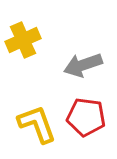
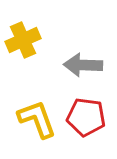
gray arrow: rotated 21 degrees clockwise
yellow L-shape: moved 5 px up
